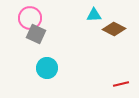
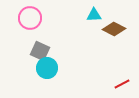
gray square: moved 4 px right, 17 px down
red line: moved 1 px right; rotated 14 degrees counterclockwise
